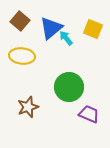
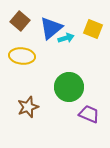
cyan arrow: rotated 112 degrees clockwise
